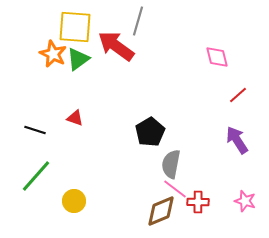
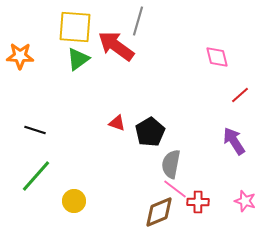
orange star: moved 33 px left, 2 px down; rotated 24 degrees counterclockwise
red line: moved 2 px right
red triangle: moved 42 px right, 5 px down
purple arrow: moved 3 px left, 1 px down
brown diamond: moved 2 px left, 1 px down
